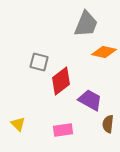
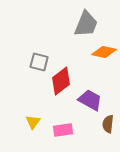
yellow triangle: moved 15 px right, 2 px up; rotated 21 degrees clockwise
